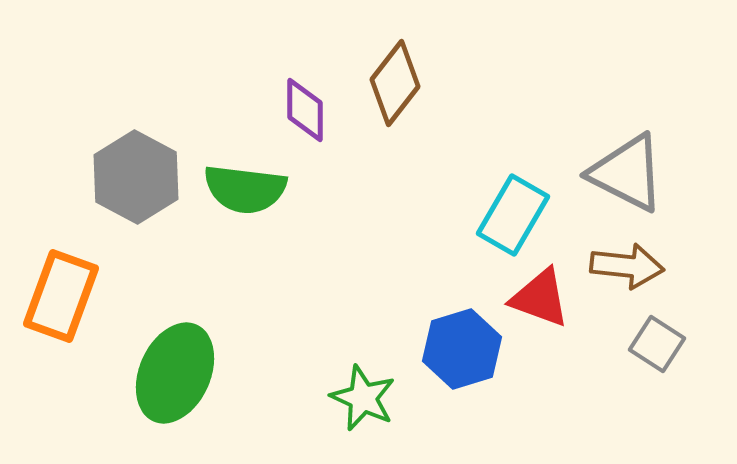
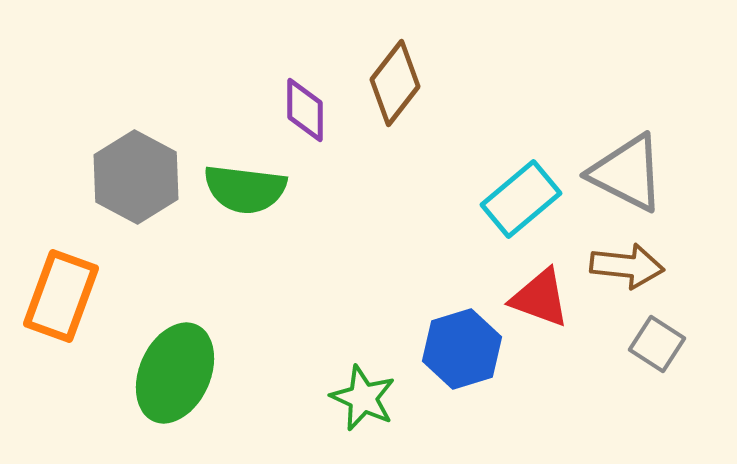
cyan rectangle: moved 8 px right, 16 px up; rotated 20 degrees clockwise
